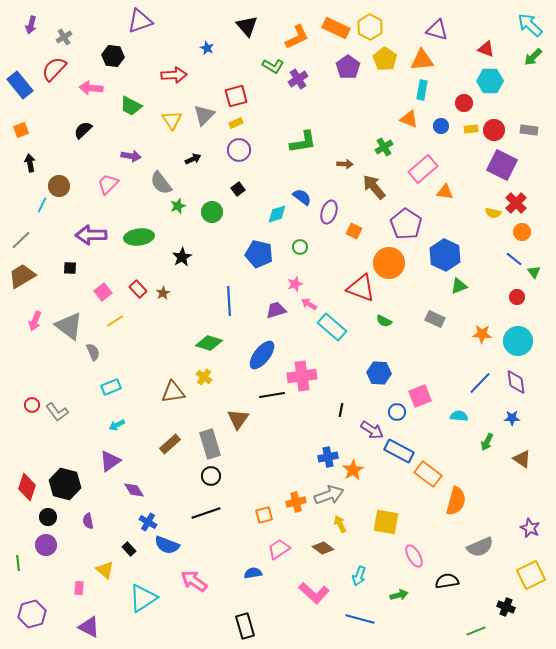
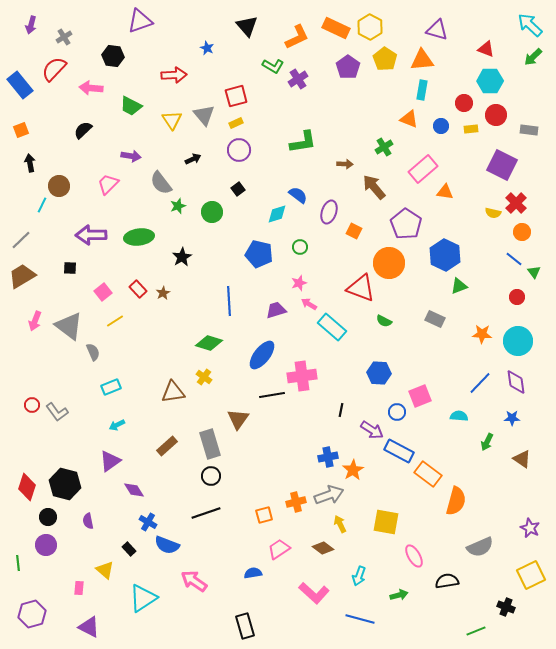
gray triangle at (204, 115): rotated 25 degrees counterclockwise
red circle at (494, 130): moved 2 px right, 15 px up
blue semicircle at (302, 197): moved 4 px left, 2 px up
pink star at (295, 284): moved 4 px right, 1 px up
brown rectangle at (170, 444): moved 3 px left, 2 px down
